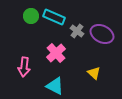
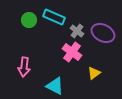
green circle: moved 2 px left, 4 px down
purple ellipse: moved 1 px right, 1 px up
pink cross: moved 16 px right, 1 px up; rotated 12 degrees counterclockwise
yellow triangle: rotated 40 degrees clockwise
